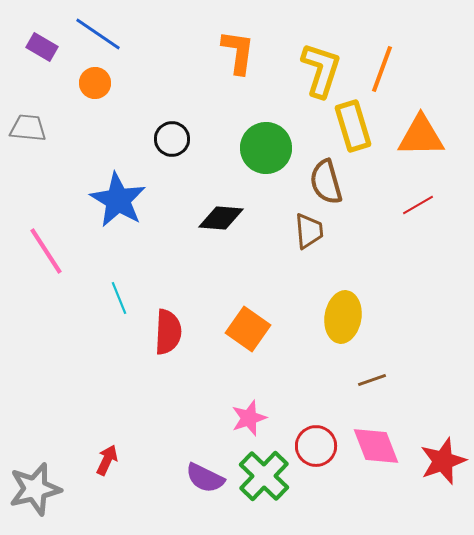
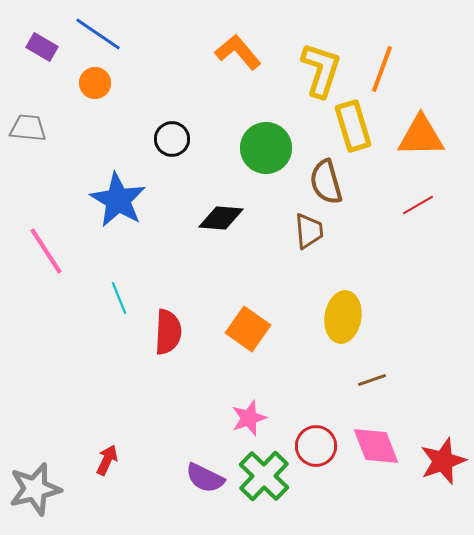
orange L-shape: rotated 48 degrees counterclockwise
